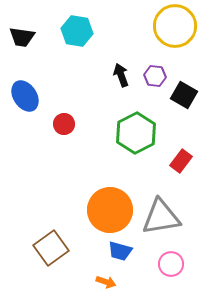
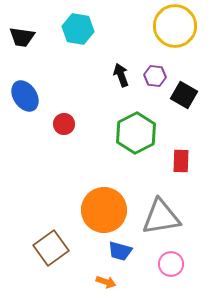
cyan hexagon: moved 1 px right, 2 px up
red rectangle: rotated 35 degrees counterclockwise
orange circle: moved 6 px left
